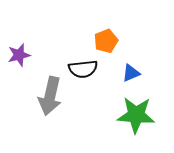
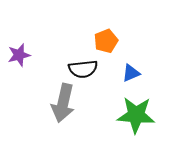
gray arrow: moved 13 px right, 7 px down
